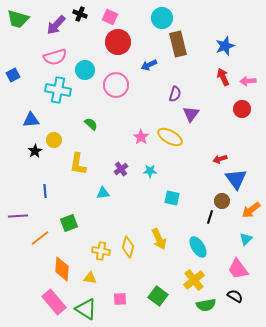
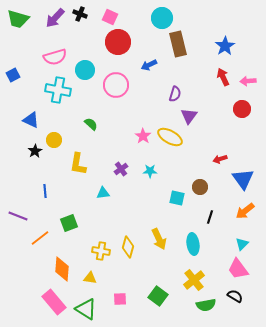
purple arrow at (56, 25): moved 1 px left, 7 px up
blue star at (225, 46): rotated 12 degrees counterclockwise
purple triangle at (191, 114): moved 2 px left, 2 px down
blue triangle at (31, 120): rotated 30 degrees clockwise
pink star at (141, 137): moved 2 px right, 1 px up
blue triangle at (236, 179): moved 7 px right
cyan square at (172, 198): moved 5 px right
brown circle at (222, 201): moved 22 px left, 14 px up
orange arrow at (251, 210): moved 6 px left, 1 px down
purple line at (18, 216): rotated 24 degrees clockwise
cyan triangle at (246, 239): moved 4 px left, 5 px down
cyan ellipse at (198, 247): moved 5 px left, 3 px up; rotated 25 degrees clockwise
